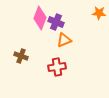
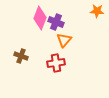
orange star: moved 2 px left, 2 px up
orange triangle: rotated 28 degrees counterclockwise
red cross: moved 1 px left, 4 px up
